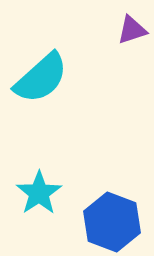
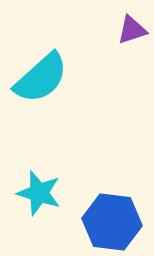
cyan star: rotated 21 degrees counterclockwise
blue hexagon: rotated 14 degrees counterclockwise
